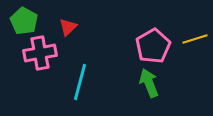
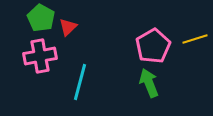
green pentagon: moved 17 px right, 3 px up
pink cross: moved 3 px down
